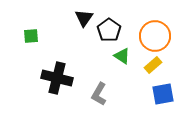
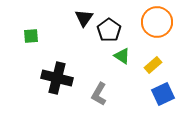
orange circle: moved 2 px right, 14 px up
blue square: rotated 15 degrees counterclockwise
